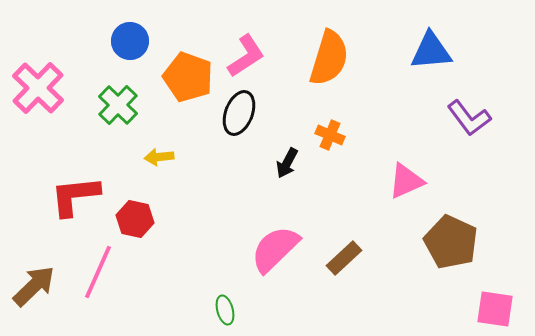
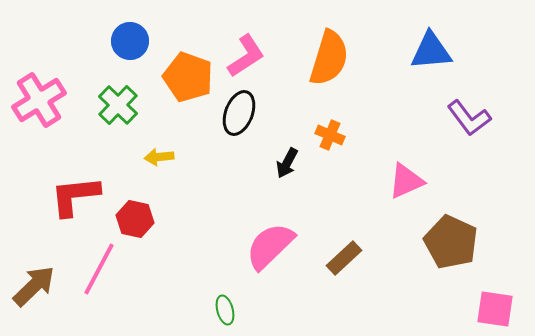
pink cross: moved 1 px right, 12 px down; rotated 14 degrees clockwise
pink semicircle: moved 5 px left, 3 px up
pink line: moved 1 px right, 3 px up; rotated 4 degrees clockwise
